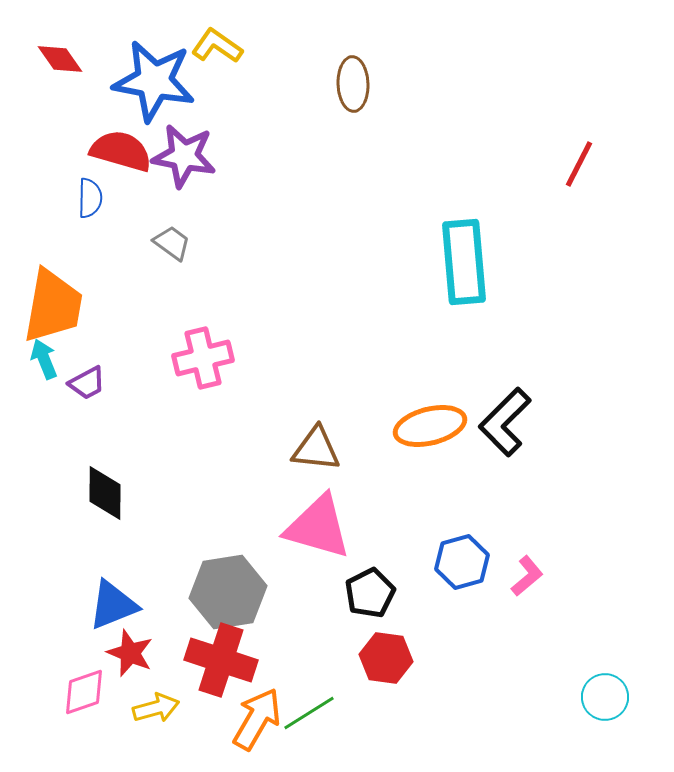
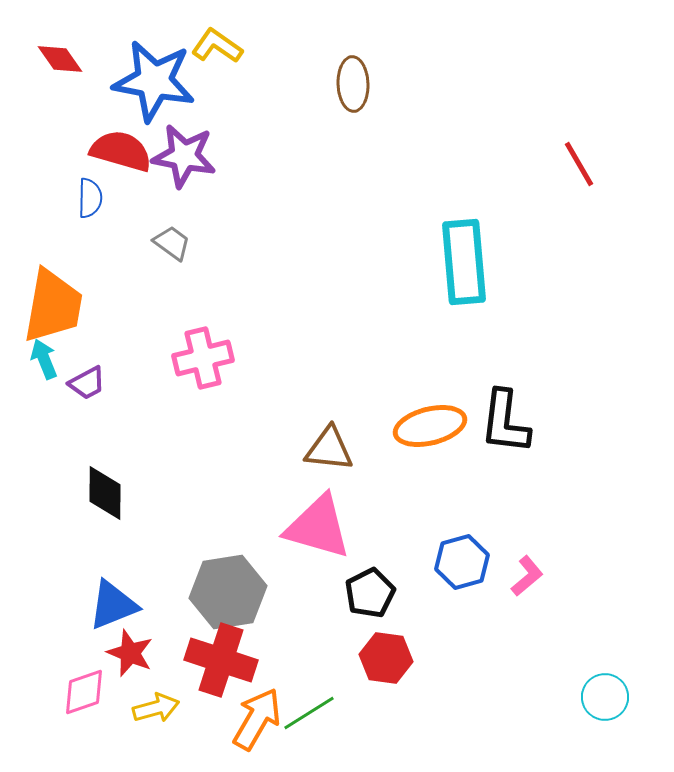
red line: rotated 57 degrees counterclockwise
black L-shape: rotated 38 degrees counterclockwise
brown triangle: moved 13 px right
